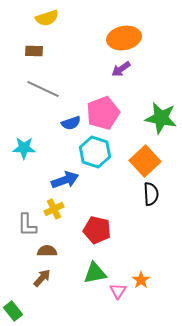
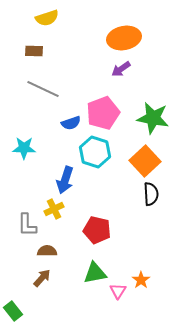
green star: moved 8 px left
blue arrow: rotated 128 degrees clockwise
